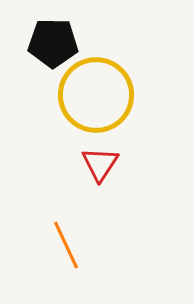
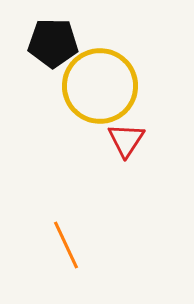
yellow circle: moved 4 px right, 9 px up
red triangle: moved 26 px right, 24 px up
